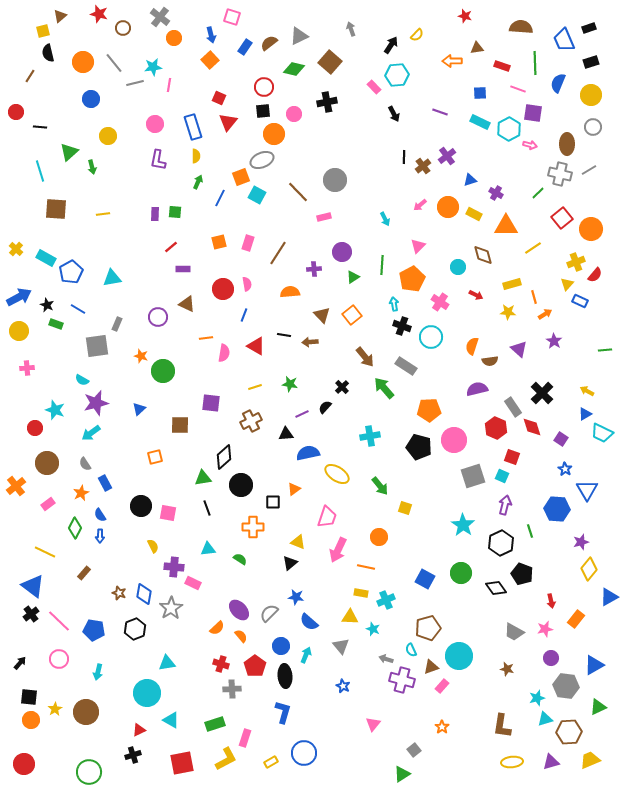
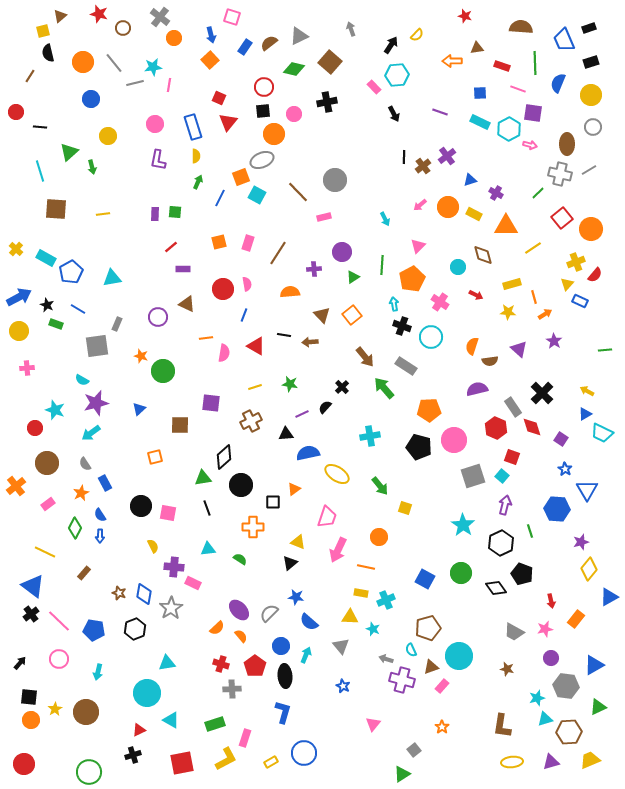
cyan square at (502, 476): rotated 16 degrees clockwise
